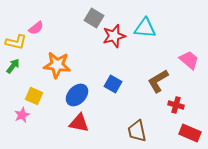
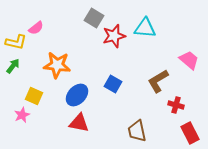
red rectangle: rotated 40 degrees clockwise
